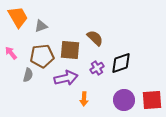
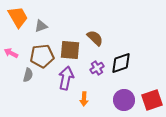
pink arrow: rotated 24 degrees counterclockwise
purple arrow: rotated 65 degrees counterclockwise
red square: rotated 15 degrees counterclockwise
